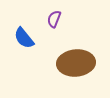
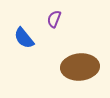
brown ellipse: moved 4 px right, 4 px down
